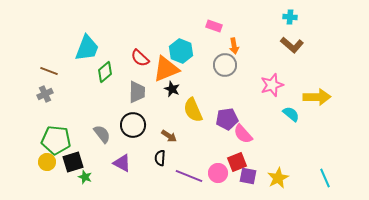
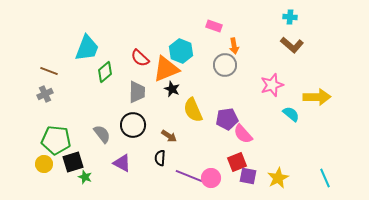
yellow circle: moved 3 px left, 2 px down
pink circle: moved 7 px left, 5 px down
